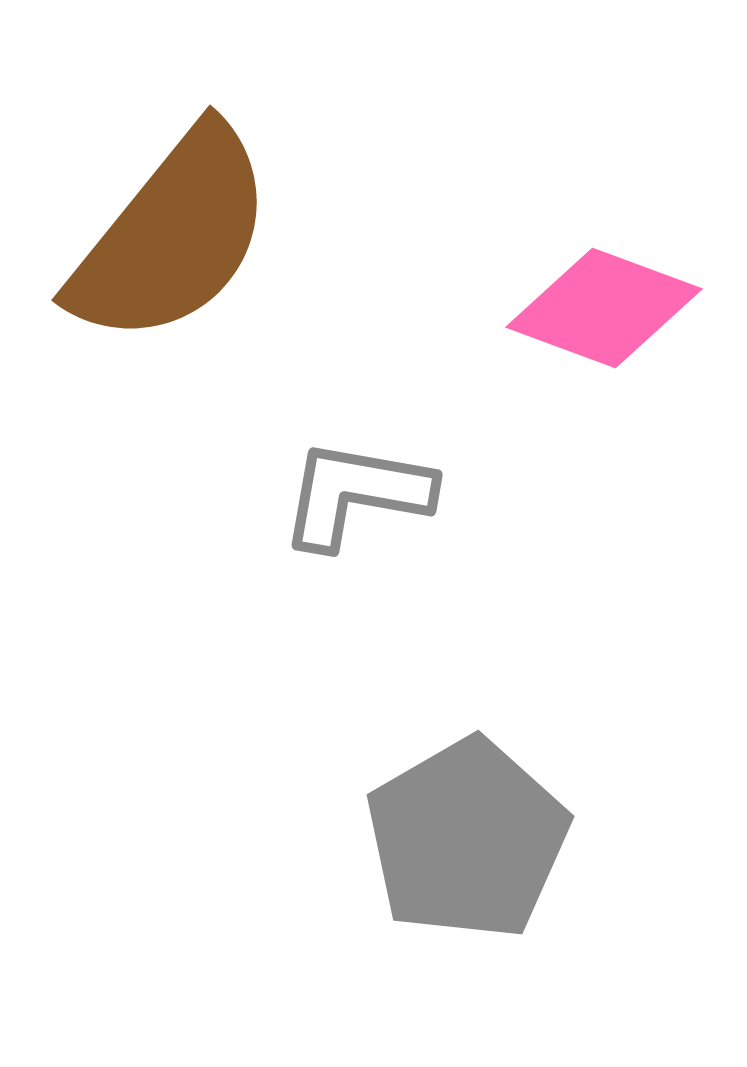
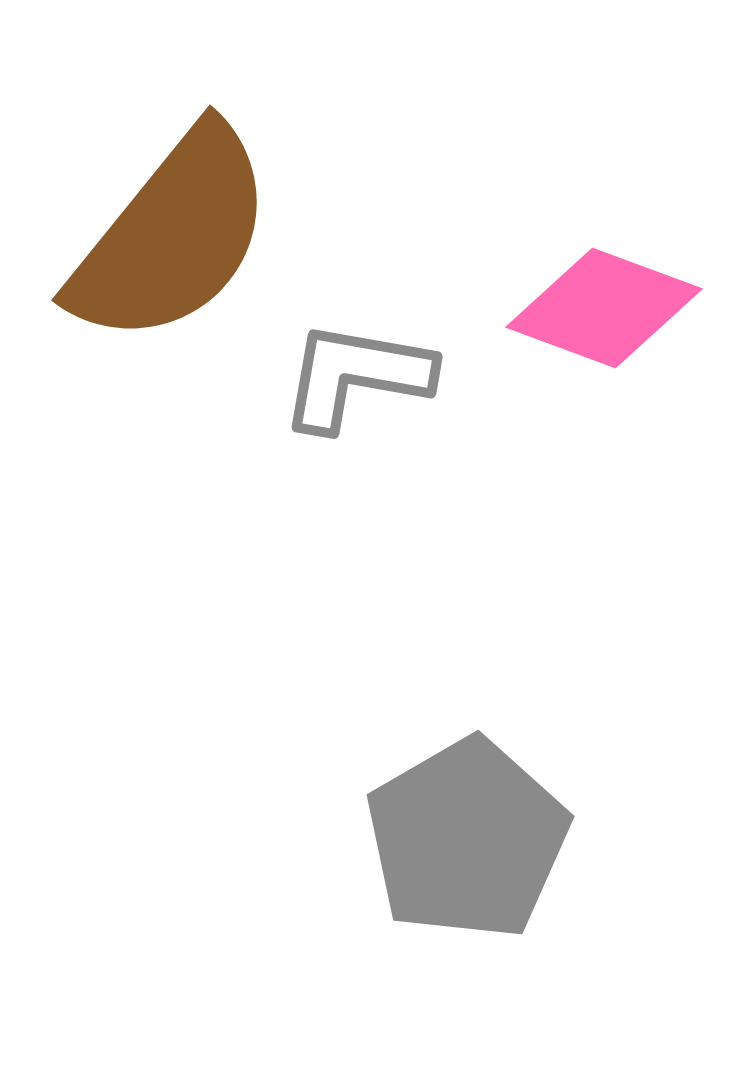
gray L-shape: moved 118 px up
